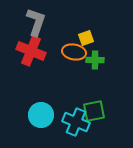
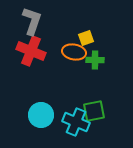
gray L-shape: moved 4 px left, 1 px up
